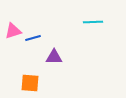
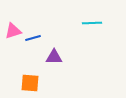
cyan line: moved 1 px left, 1 px down
